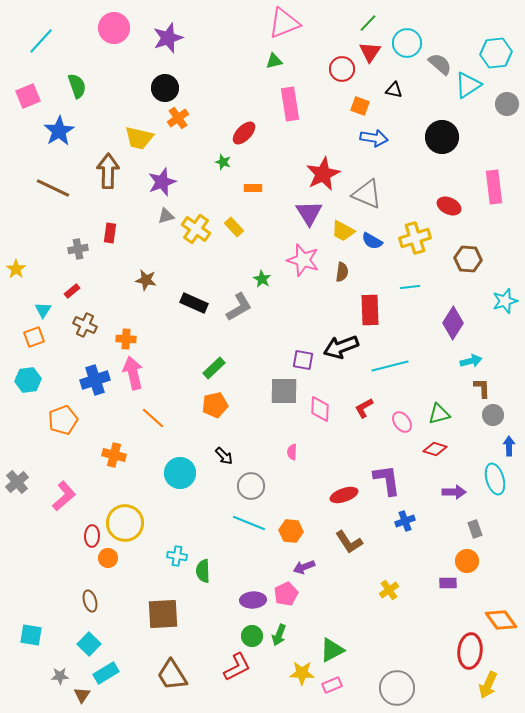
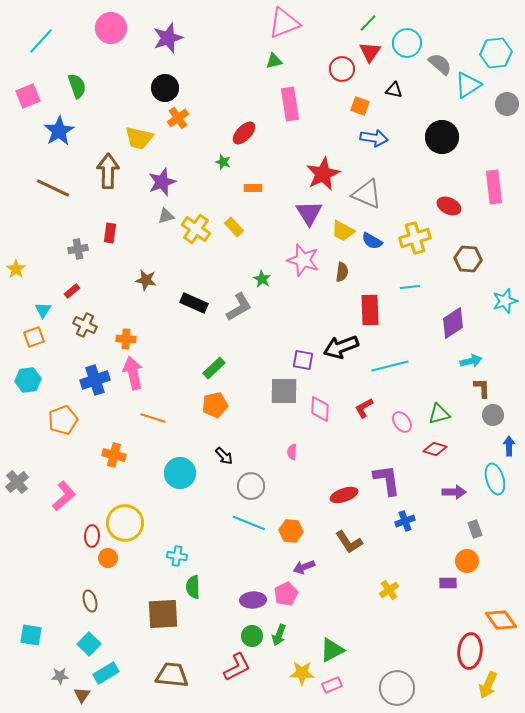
pink circle at (114, 28): moved 3 px left
purple diamond at (453, 323): rotated 24 degrees clockwise
orange line at (153, 418): rotated 25 degrees counterclockwise
green semicircle at (203, 571): moved 10 px left, 16 px down
brown trapezoid at (172, 675): rotated 128 degrees clockwise
